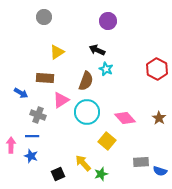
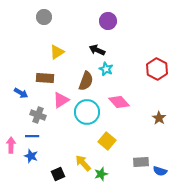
pink diamond: moved 6 px left, 16 px up
